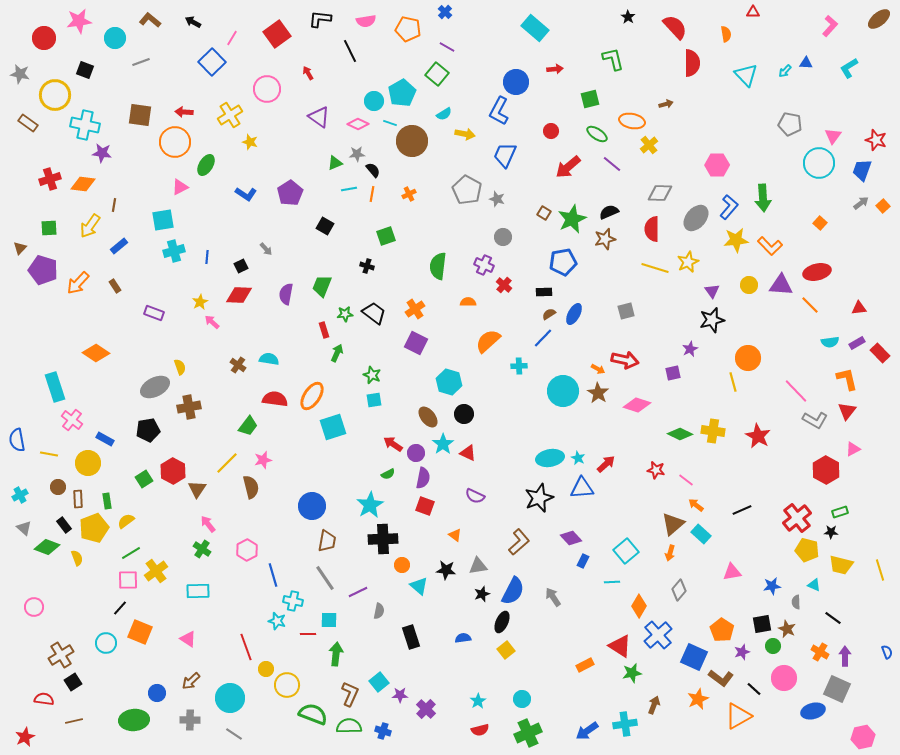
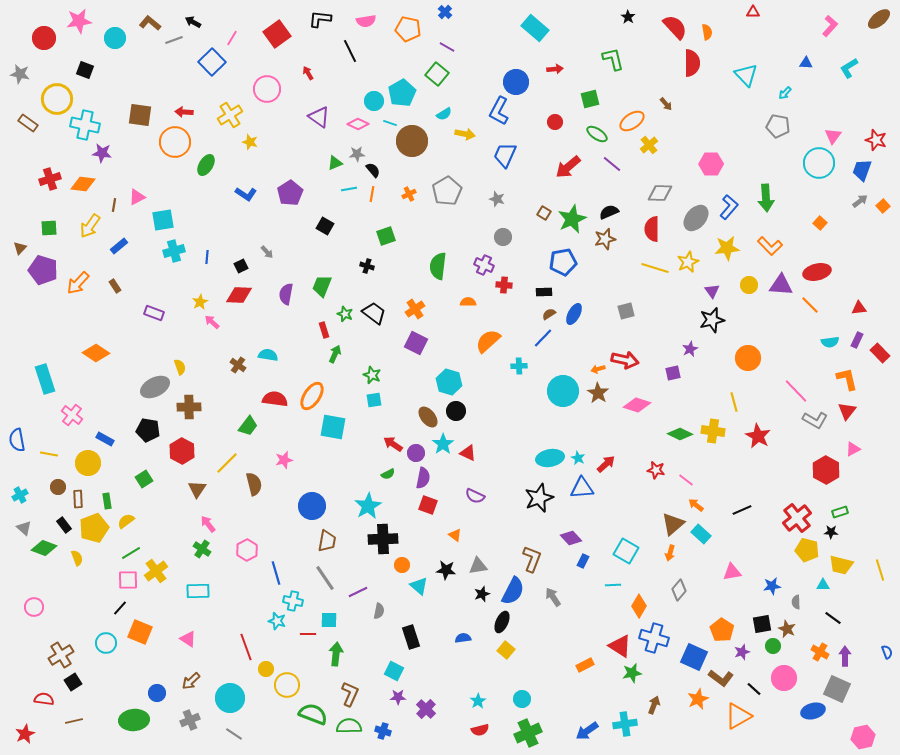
brown L-shape at (150, 20): moved 3 px down
orange semicircle at (726, 34): moved 19 px left, 2 px up
gray line at (141, 62): moved 33 px right, 22 px up
cyan arrow at (785, 71): moved 22 px down
yellow circle at (55, 95): moved 2 px right, 4 px down
brown arrow at (666, 104): rotated 64 degrees clockwise
orange ellipse at (632, 121): rotated 45 degrees counterclockwise
gray pentagon at (790, 124): moved 12 px left, 2 px down
red circle at (551, 131): moved 4 px right, 9 px up
pink hexagon at (717, 165): moved 6 px left, 1 px up
pink triangle at (180, 187): moved 43 px left, 10 px down
gray pentagon at (467, 190): moved 20 px left, 1 px down; rotated 12 degrees clockwise
green arrow at (763, 198): moved 3 px right
gray arrow at (861, 203): moved 1 px left, 2 px up
yellow star at (736, 240): moved 9 px left, 8 px down
gray arrow at (266, 249): moved 1 px right, 3 px down
red cross at (504, 285): rotated 35 degrees counterclockwise
green star at (345, 314): rotated 28 degrees clockwise
purple rectangle at (857, 343): moved 3 px up; rotated 35 degrees counterclockwise
green arrow at (337, 353): moved 2 px left, 1 px down
cyan semicircle at (269, 359): moved 1 px left, 4 px up
orange arrow at (598, 369): rotated 136 degrees clockwise
yellow line at (733, 382): moved 1 px right, 20 px down
cyan rectangle at (55, 387): moved 10 px left, 8 px up
brown cross at (189, 407): rotated 10 degrees clockwise
black circle at (464, 414): moved 8 px left, 3 px up
pink cross at (72, 420): moved 5 px up
cyan square at (333, 427): rotated 28 degrees clockwise
black pentagon at (148, 430): rotated 20 degrees clockwise
pink star at (263, 460): moved 21 px right
red hexagon at (173, 471): moved 9 px right, 20 px up
brown semicircle at (251, 487): moved 3 px right, 3 px up
cyan star at (370, 505): moved 2 px left, 1 px down
red square at (425, 506): moved 3 px right, 1 px up
brown L-shape at (519, 542): moved 13 px right, 17 px down; rotated 28 degrees counterclockwise
green diamond at (47, 547): moved 3 px left, 1 px down
cyan square at (626, 551): rotated 20 degrees counterclockwise
blue line at (273, 575): moved 3 px right, 2 px up
cyan line at (612, 582): moved 1 px right, 3 px down
cyan triangle at (814, 585): moved 9 px right; rotated 24 degrees counterclockwise
blue cross at (658, 635): moved 4 px left, 3 px down; rotated 32 degrees counterclockwise
yellow square at (506, 650): rotated 12 degrees counterclockwise
cyan square at (379, 682): moved 15 px right, 11 px up; rotated 24 degrees counterclockwise
purple star at (400, 695): moved 2 px left, 2 px down
gray cross at (190, 720): rotated 24 degrees counterclockwise
red star at (25, 737): moved 3 px up
